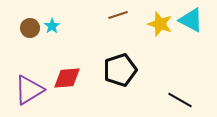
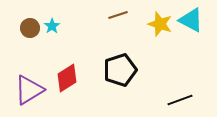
red diamond: rotated 28 degrees counterclockwise
black line: rotated 50 degrees counterclockwise
